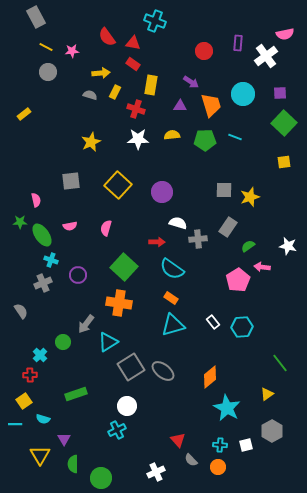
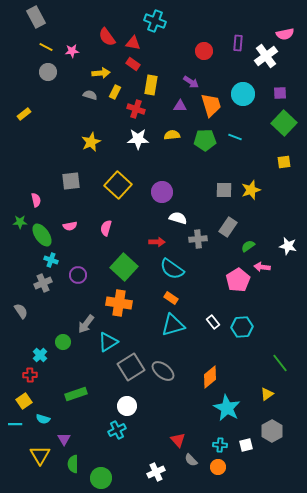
yellow star at (250, 197): moved 1 px right, 7 px up
white semicircle at (178, 223): moved 5 px up
